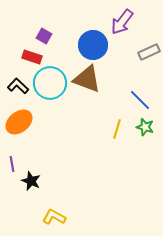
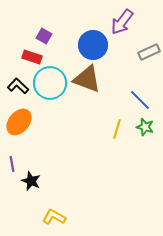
orange ellipse: rotated 12 degrees counterclockwise
